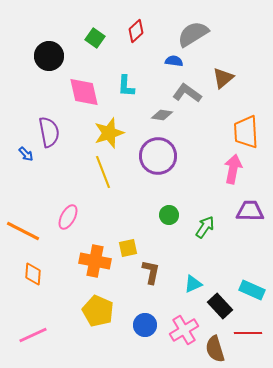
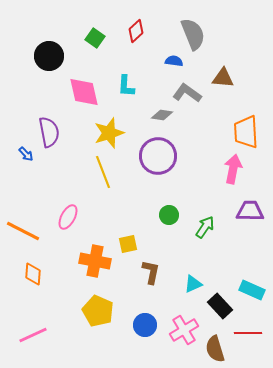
gray semicircle: rotated 100 degrees clockwise
brown triangle: rotated 45 degrees clockwise
yellow square: moved 4 px up
